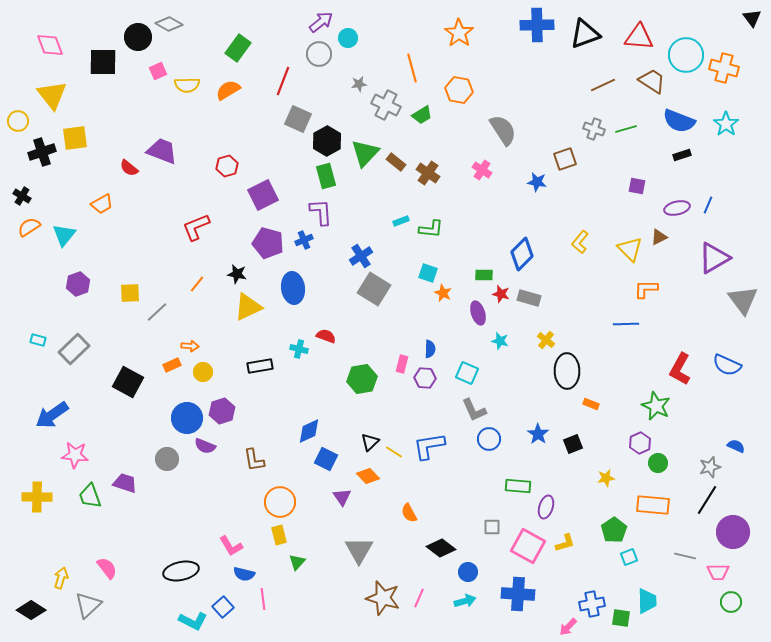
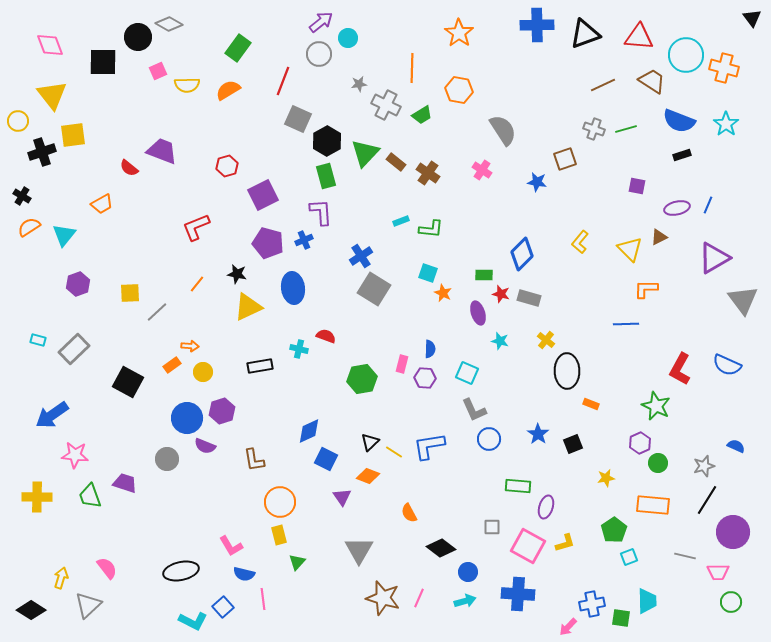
orange line at (412, 68): rotated 16 degrees clockwise
yellow square at (75, 138): moved 2 px left, 3 px up
orange rectangle at (172, 365): rotated 12 degrees counterclockwise
gray star at (710, 467): moved 6 px left, 1 px up
orange diamond at (368, 476): rotated 25 degrees counterclockwise
